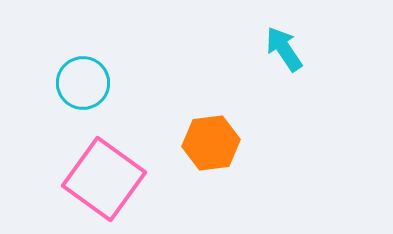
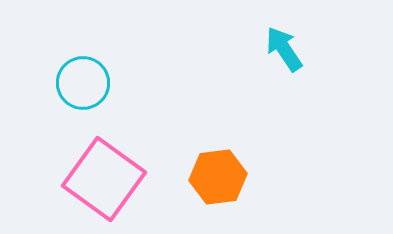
orange hexagon: moved 7 px right, 34 px down
